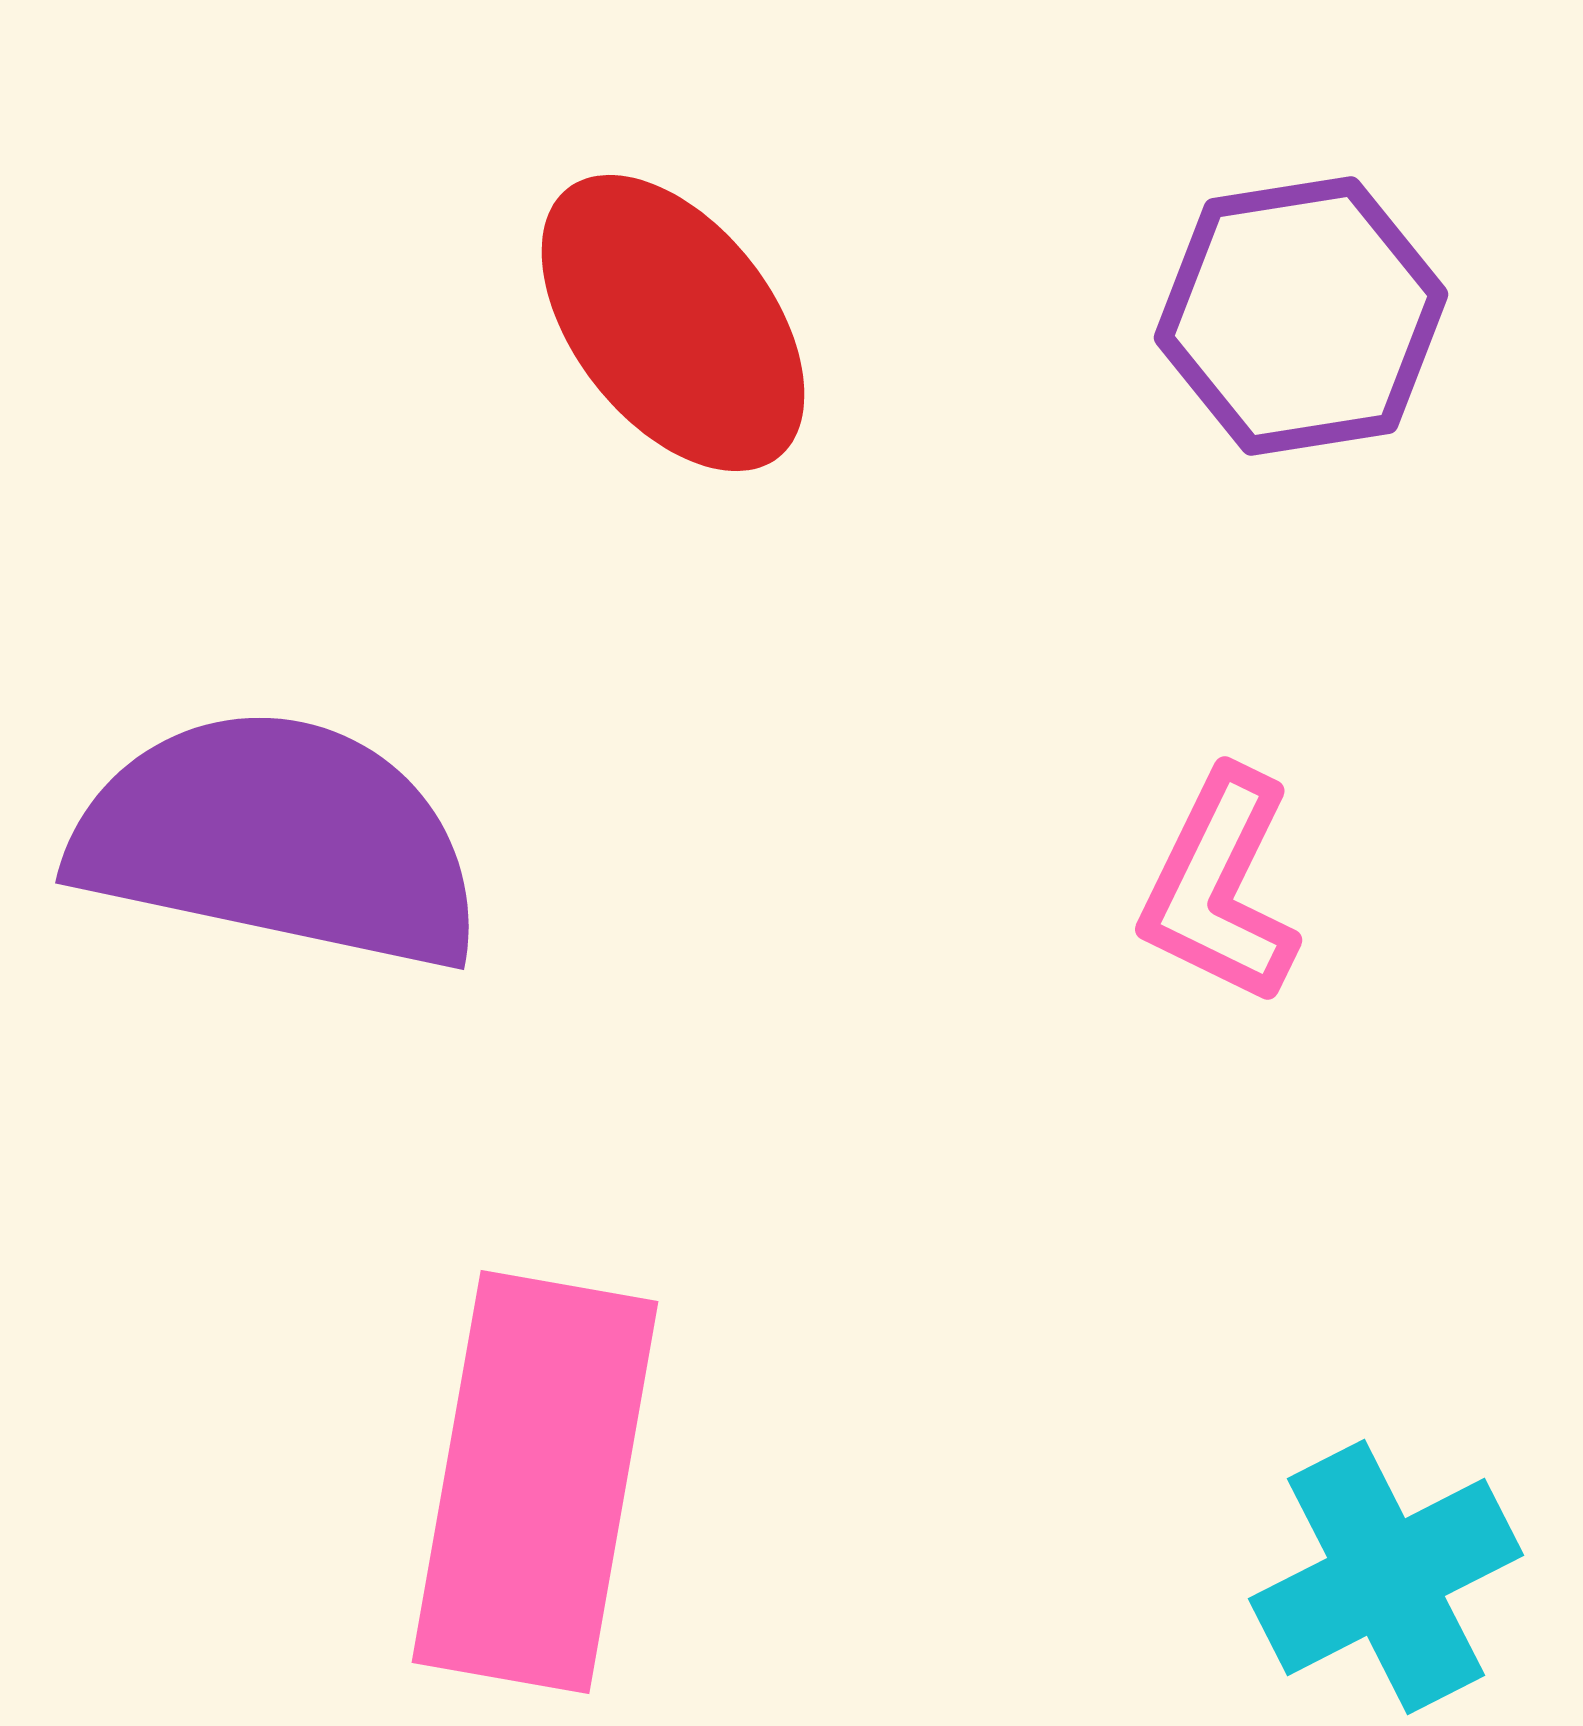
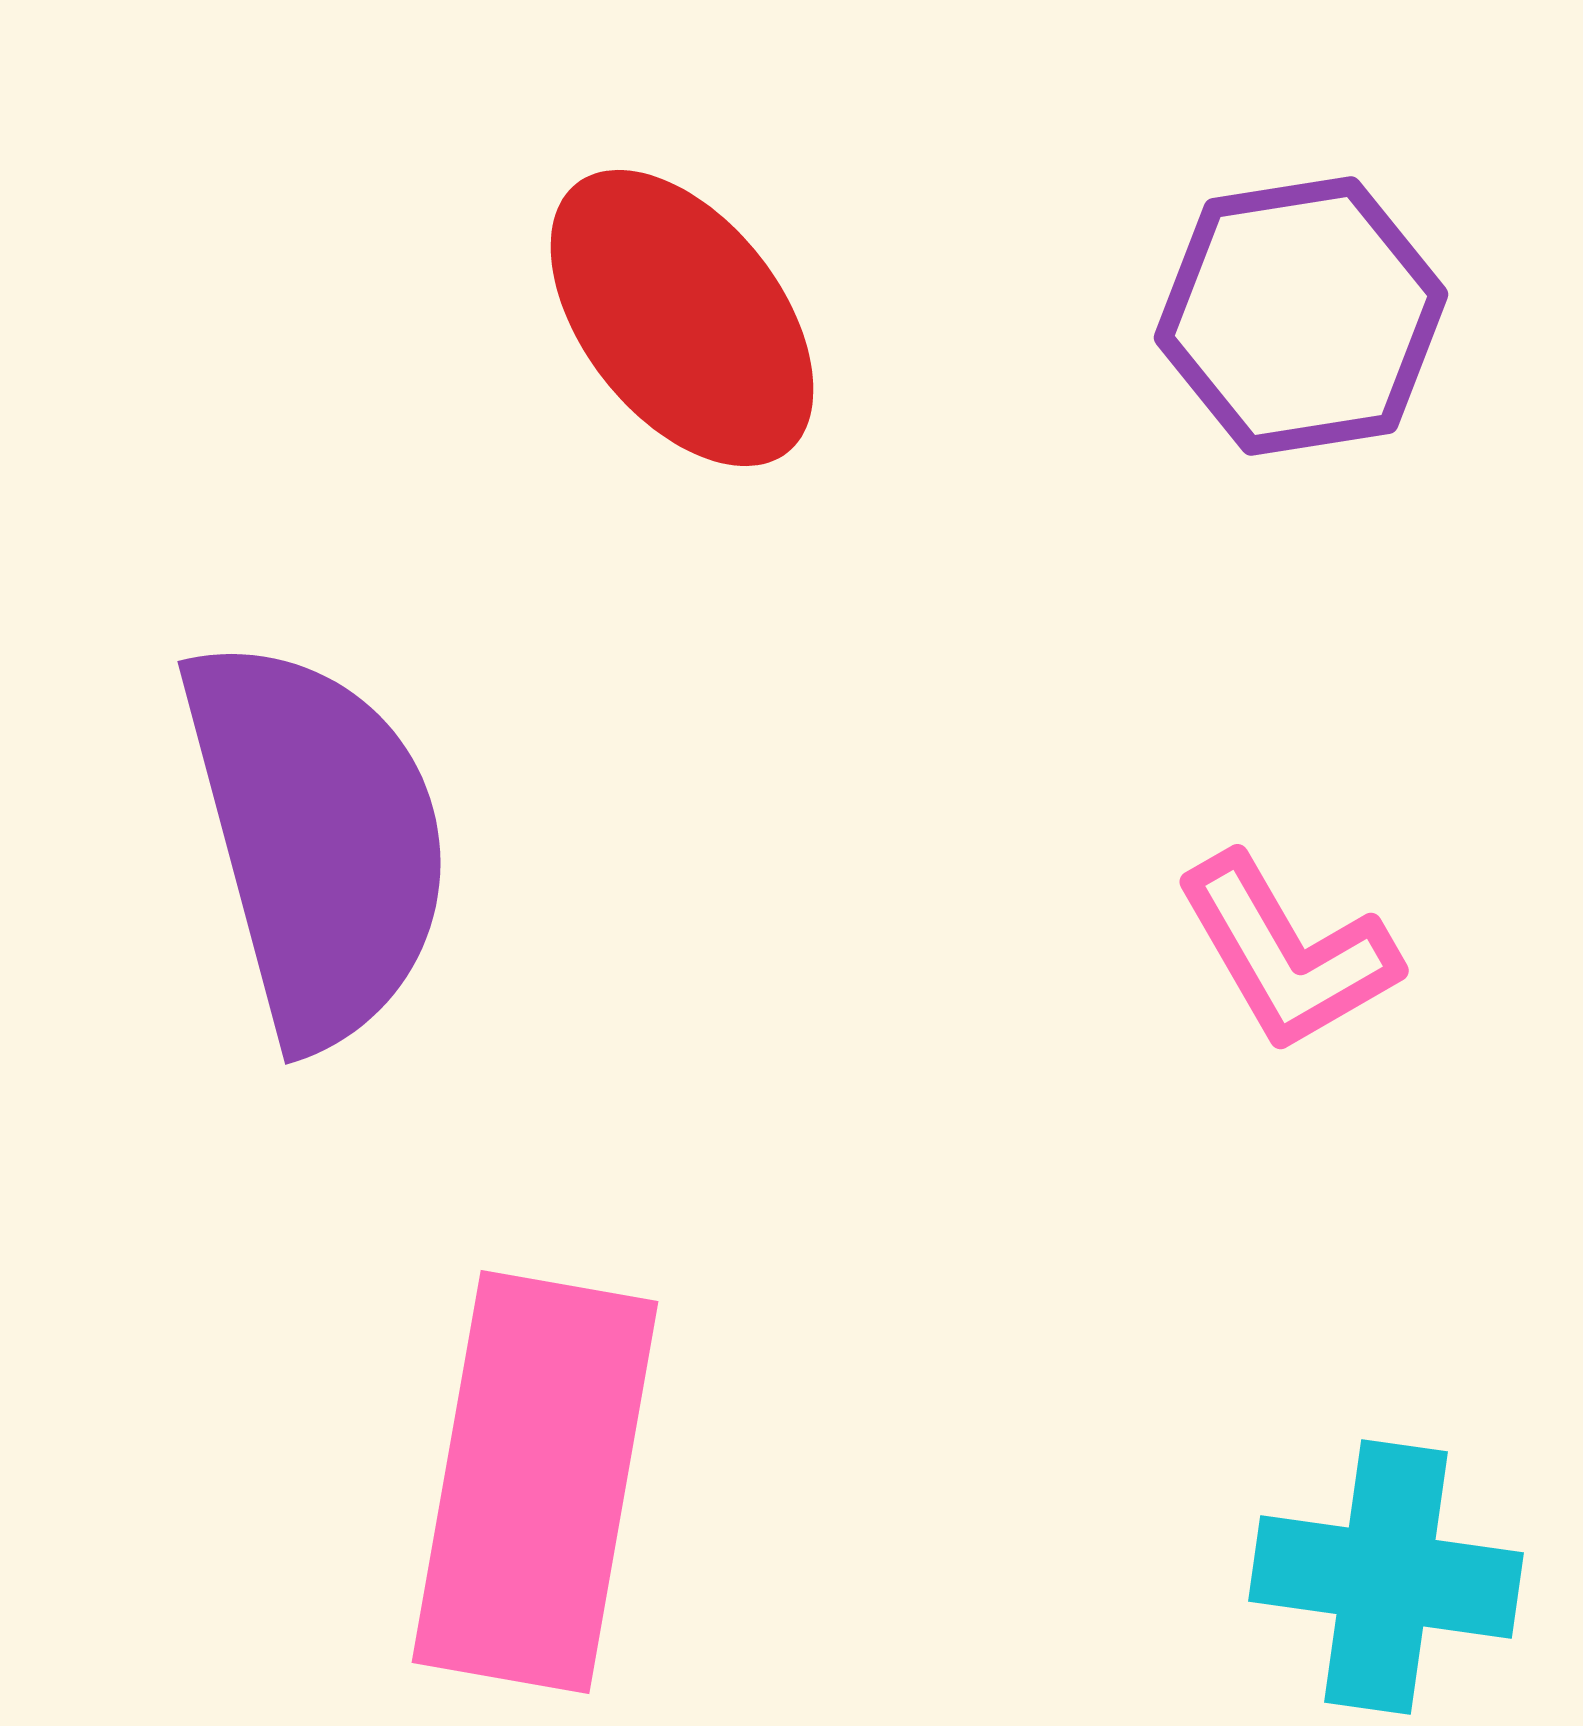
red ellipse: moved 9 px right, 5 px up
purple semicircle: moved 39 px right; rotated 63 degrees clockwise
pink L-shape: moved 67 px right, 66 px down; rotated 56 degrees counterclockwise
cyan cross: rotated 35 degrees clockwise
